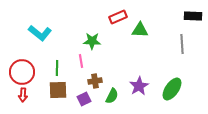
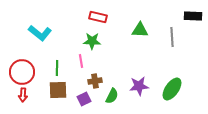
red rectangle: moved 20 px left; rotated 36 degrees clockwise
gray line: moved 10 px left, 7 px up
purple star: rotated 24 degrees clockwise
